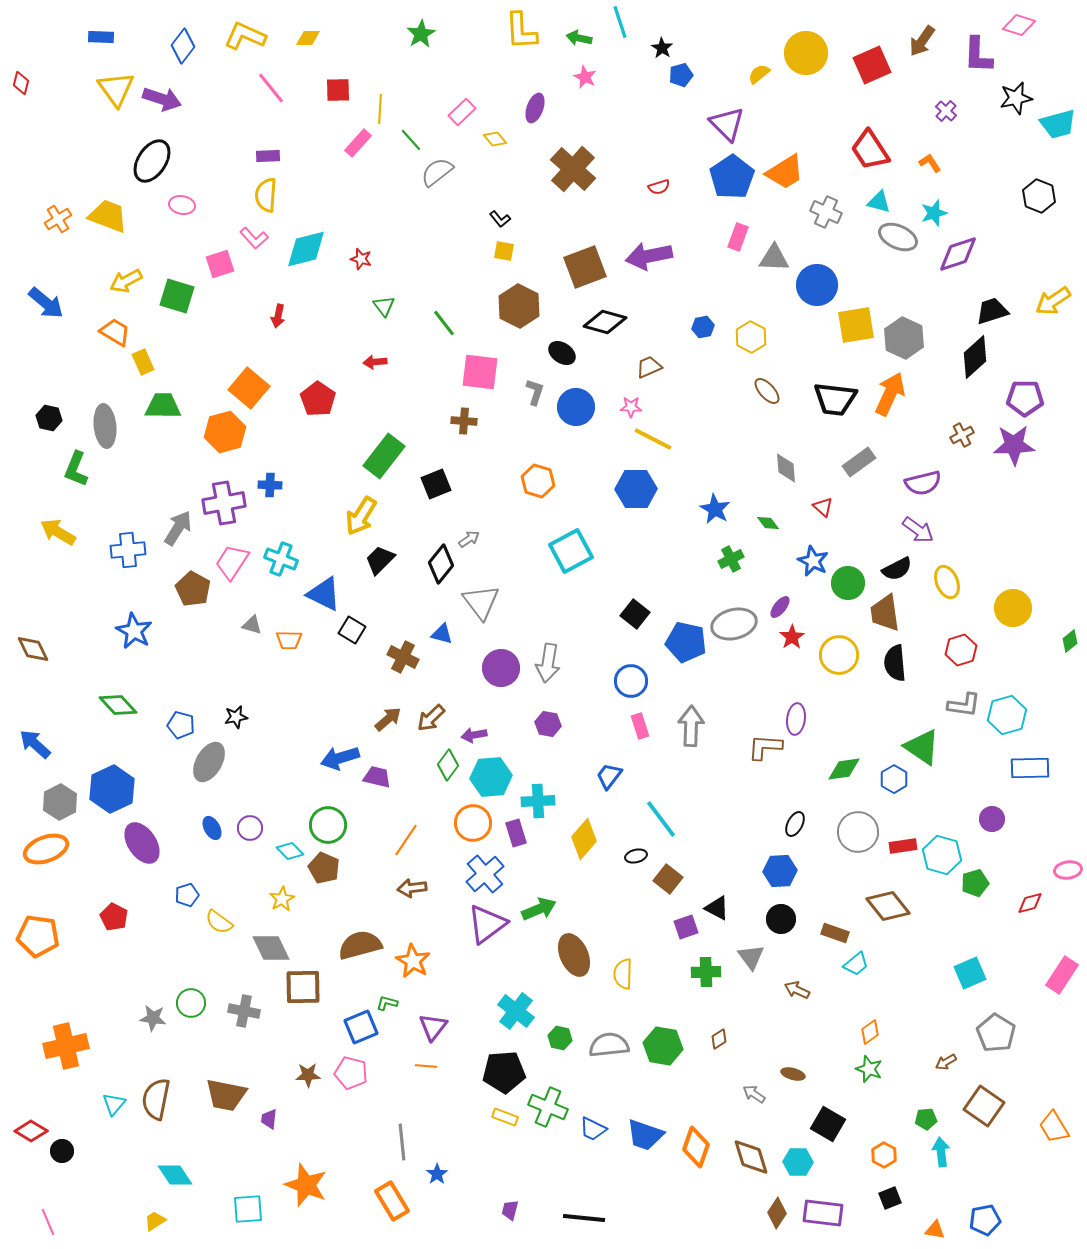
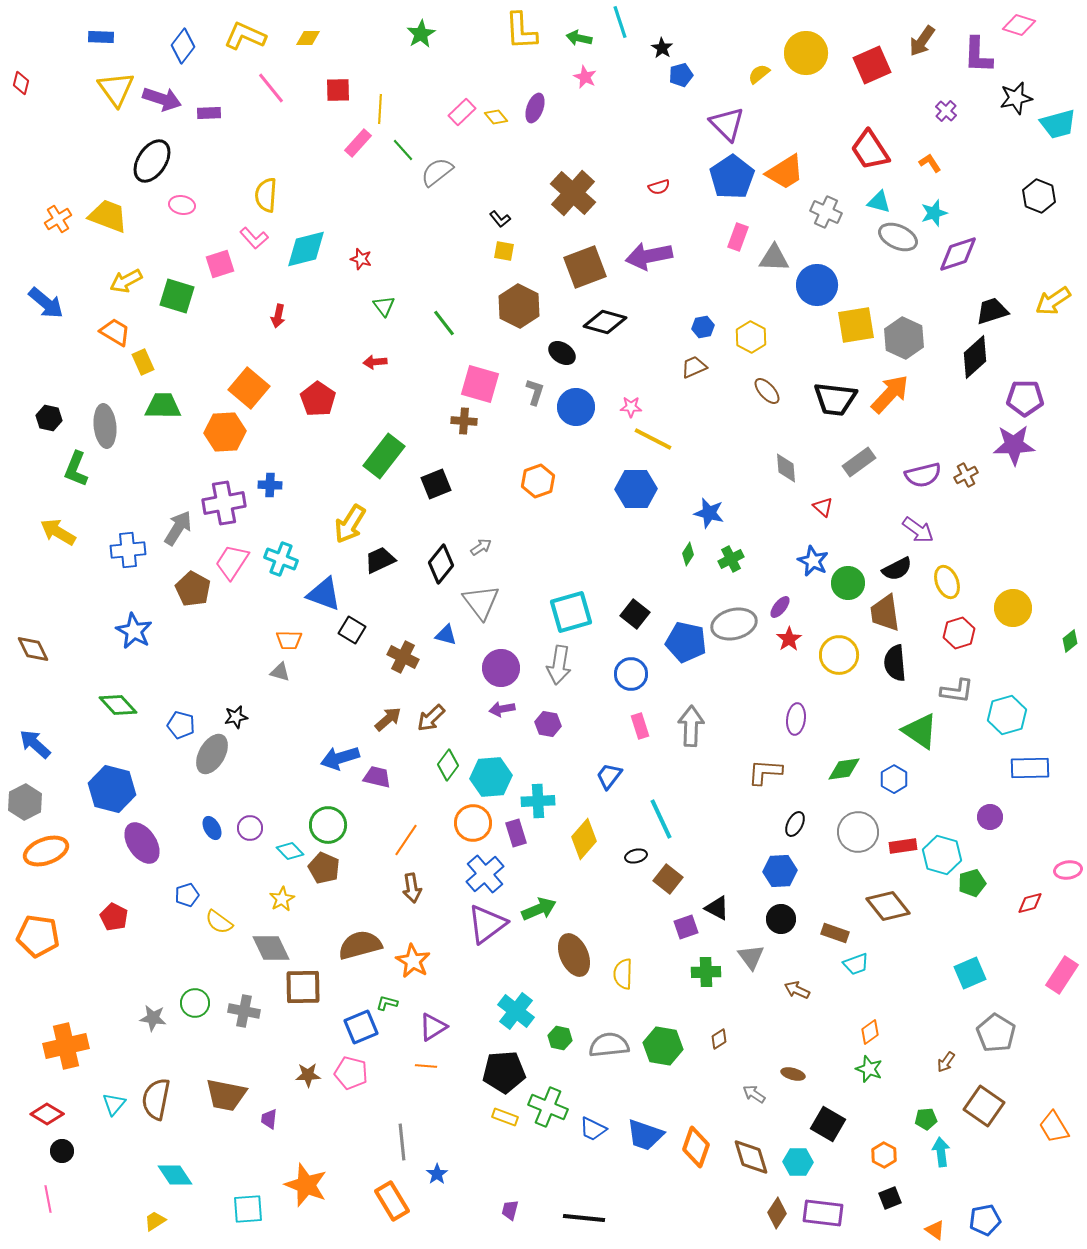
yellow diamond at (495, 139): moved 1 px right, 22 px up
green line at (411, 140): moved 8 px left, 10 px down
purple rectangle at (268, 156): moved 59 px left, 43 px up
brown cross at (573, 169): moved 24 px down
brown trapezoid at (649, 367): moved 45 px right
pink square at (480, 372): moved 12 px down; rotated 9 degrees clockwise
orange arrow at (890, 394): rotated 18 degrees clockwise
orange hexagon at (225, 432): rotated 12 degrees clockwise
brown cross at (962, 435): moved 4 px right, 40 px down
orange hexagon at (538, 481): rotated 24 degrees clockwise
purple semicircle at (923, 483): moved 8 px up
blue star at (715, 509): moved 6 px left, 4 px down; rotated 16 degrees counterclockwise
yellow arrow at (361, 516): moved 11 px left, 8 px down
green diamond at (768, 523): moved 80 px left, 31 px down; rotated 70 degrees clockwise
gray arrow at (469, 539): moved 12 px right, 8 px down
cyan square at (571, 551): moved 61 px down; rotated 12 degrees clockwise
black trapezoid at (380, 560): rotated 20 degrees clockwise
blue triangle at (324, 594): rotated 6 degrees counterclockwise
gray triangle at (252, 625): moved 28 px right, 47 px down
blue triangle at (442, 634): moved 4 px right, 1 px down
red star at (792, 637): moved 3 px left, 2 px down
red hexagon at (961, 650): moved 2 px left, 17 px up
gray arrow at (548, 663): moved 11 px right, 2 px down
blue circle at (631, 681): moved 7 px up
gray L-shape at (964, 705): moved 7 px left, 14 px up
purple arrow at (474, 735): moved 28 px right, 26 px up
brown L-shape at (765, 747): moved 25 px down
green triangle at (922, 747): moved 2 px left, 16 px up
gray ellipse at (209, 762): moved 3 px right, 8 px up
blue hexagon at (112, 789): rotated 21 degrees counterclockwise
gray hexagon at (60, 802): moved 35 px left
cyan line at (661, 819): rotated 12 degrees clockwise
purple circle at (992, 819): moved 2 px left, 2 px up
orange ellipse at (46, 849): moved 2 px down
green pentagon at (975, 883): moved 3 px left
brown arrow at (412, 888): rotated 92 degrees counterclockwise
cyan trapezoid at (856, 964): rotated 20 degrees clockwise
green circle at (191, 1003): moved 4 px right
purple triangle at (433, 1027): rotated 20 degrees clockwise
brown arrow at (946, 1062): rotated 25 degrees counterclockwise
red diamond at (31, 1131): moved 16 px right, 17 px up
pink line at (48, 1222): moved 23 px up; rotated 12 degrees clockwise
orange triangle at (935, 1230): rotated 25 degrees clockwise
